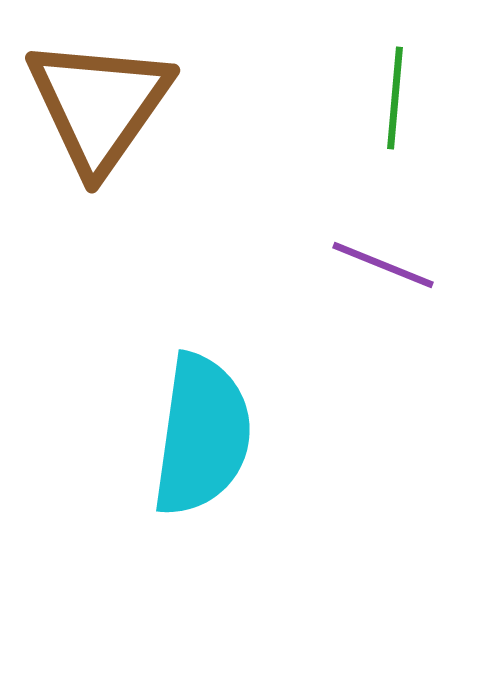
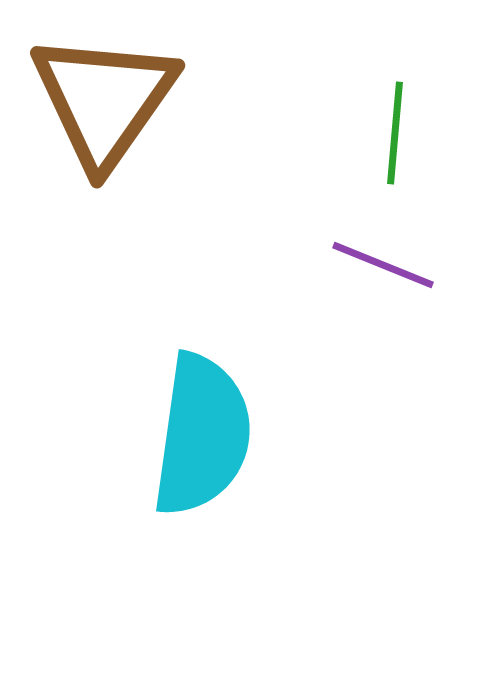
green line: moved 35 px down
brown triangle: moved 5 px right, 5 px up
